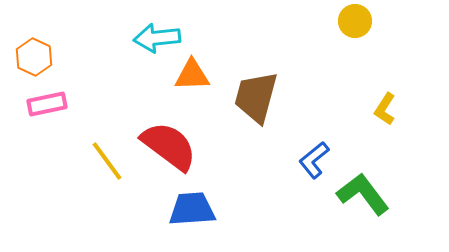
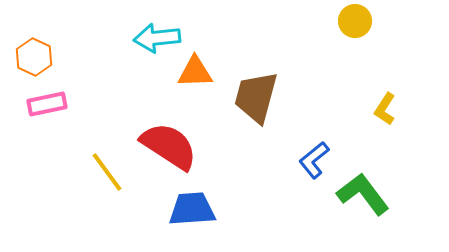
orange triangle: moved 3 px right, 3 px up
red semicircle: rotated 4 degrees counterclockwise
yellow line: moved 11 px down
